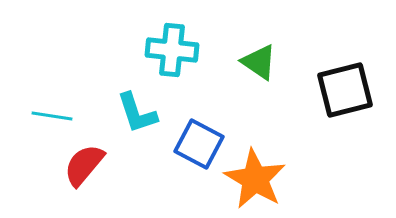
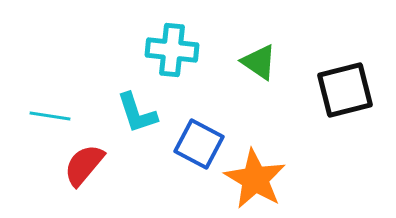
cyan line: moved 2 px left
